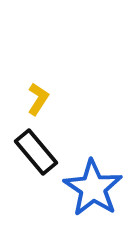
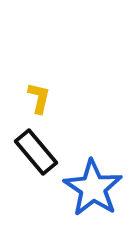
yellow L-shape: moved 1 px right, 1 px up; rotated 20 degrees counterclockwise
